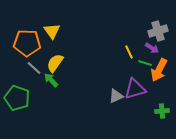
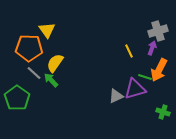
yellow triangle: moved 5 px left, 1 px up
orange pentagon: moved 2 px right, 5 px down
purple arrow: rotated 104 degrees counterclockwise
yellow line: moved 1 px up
green line: moved 14 px down
gray line: moved 5 px down
green pentagon: rotated 15 degrees clockwise
green cross: moved 1 px right, 1 px down; rotated 24 degrees clockwise
